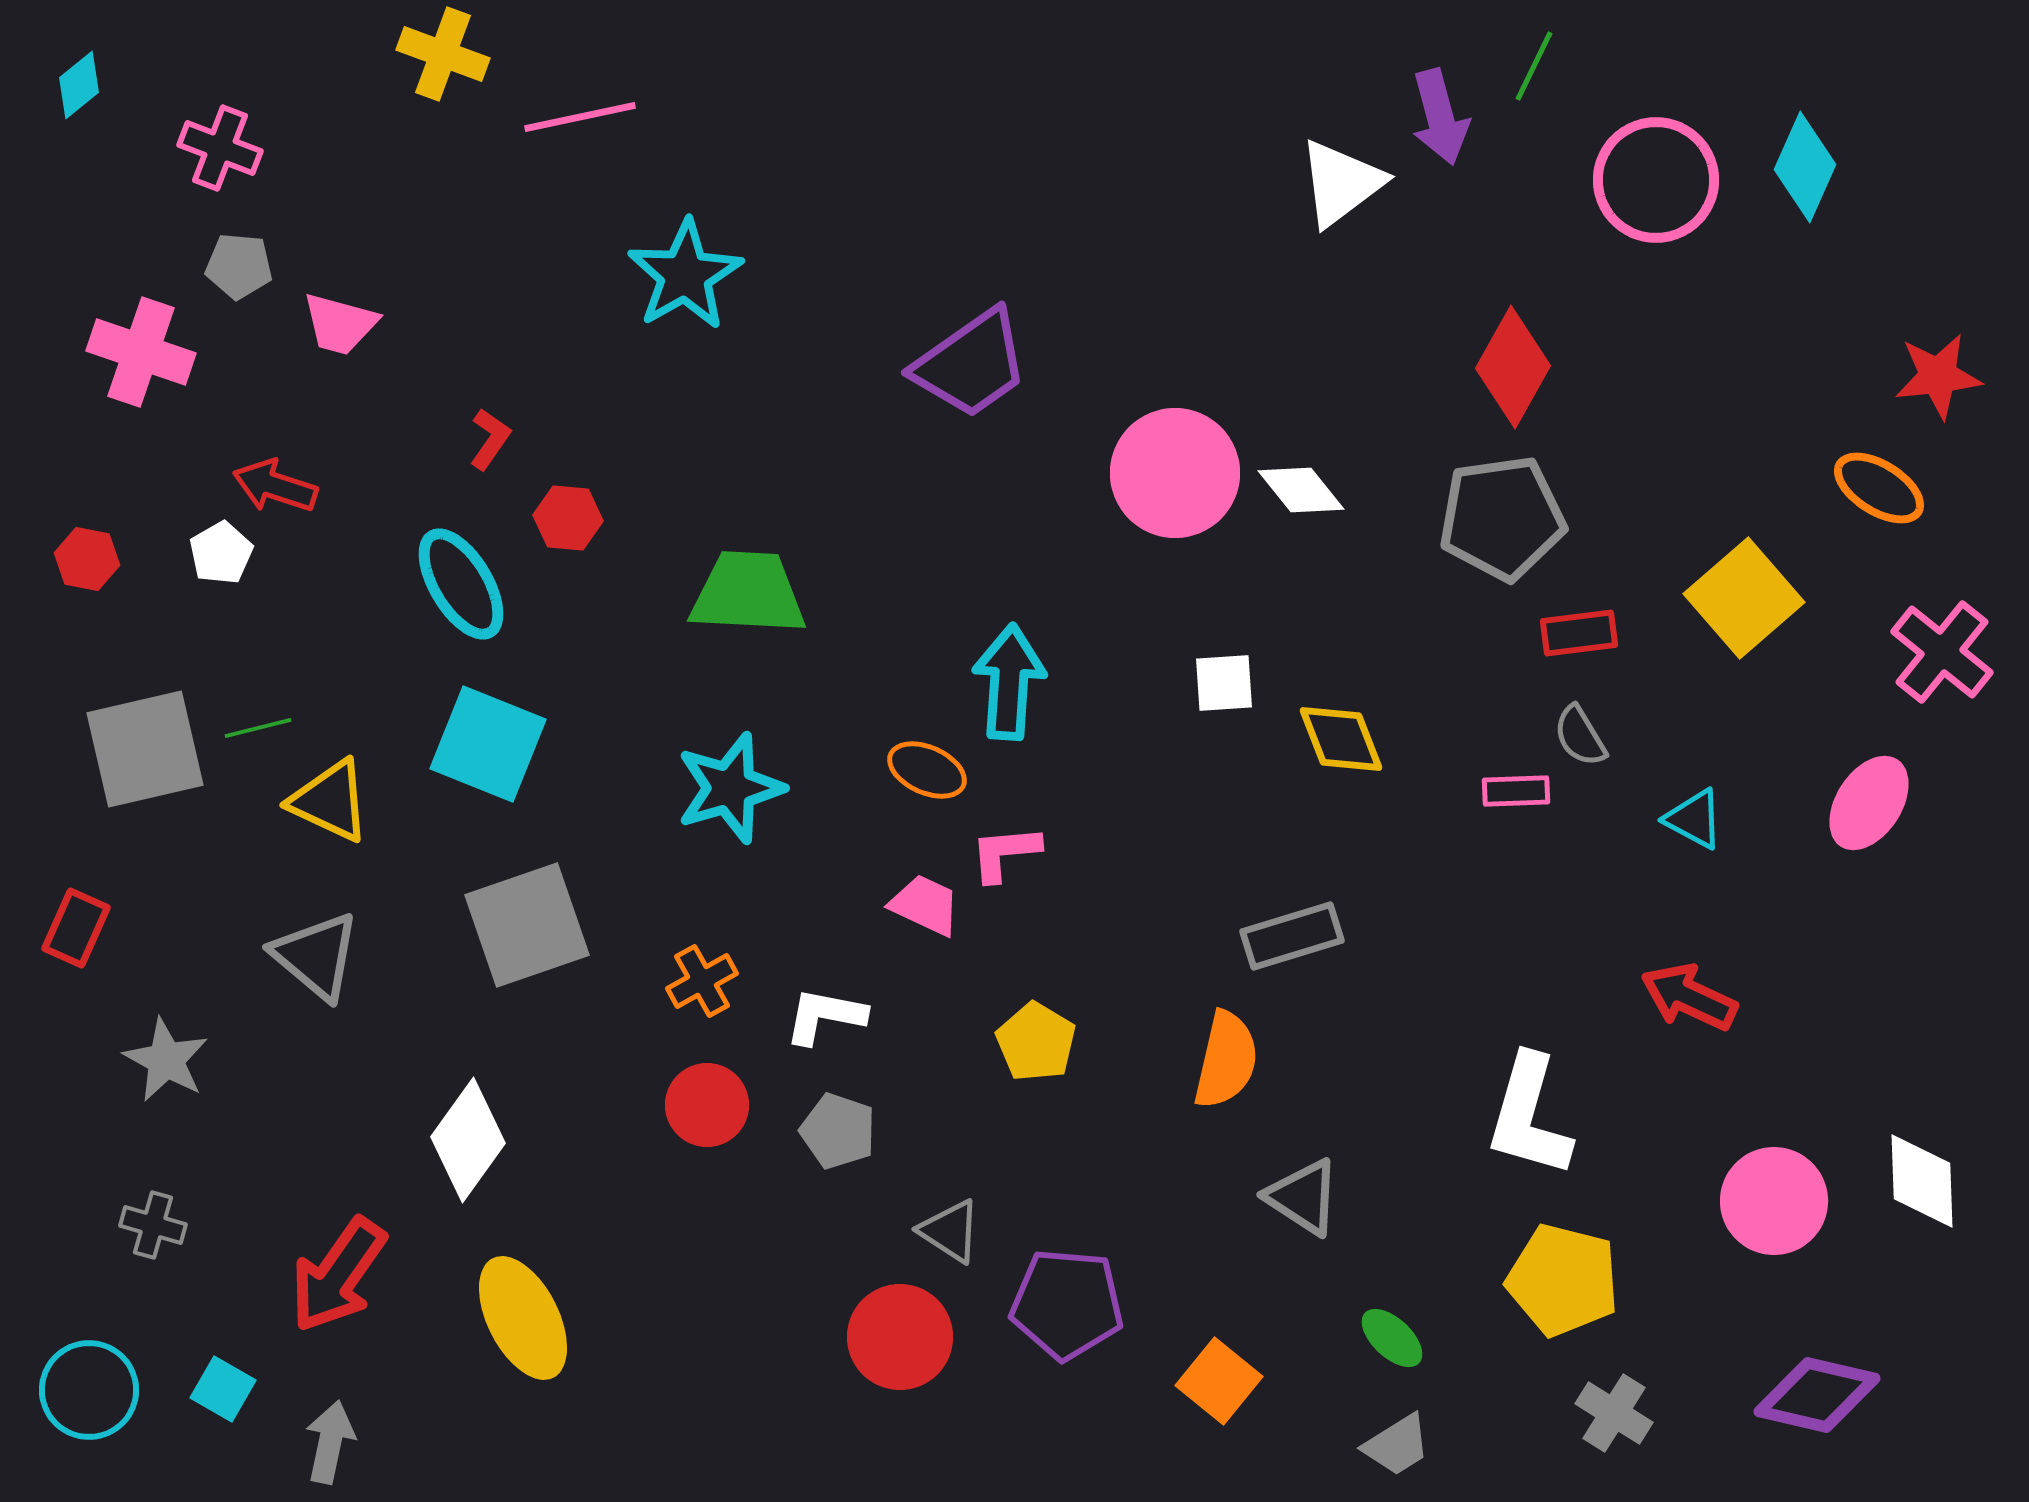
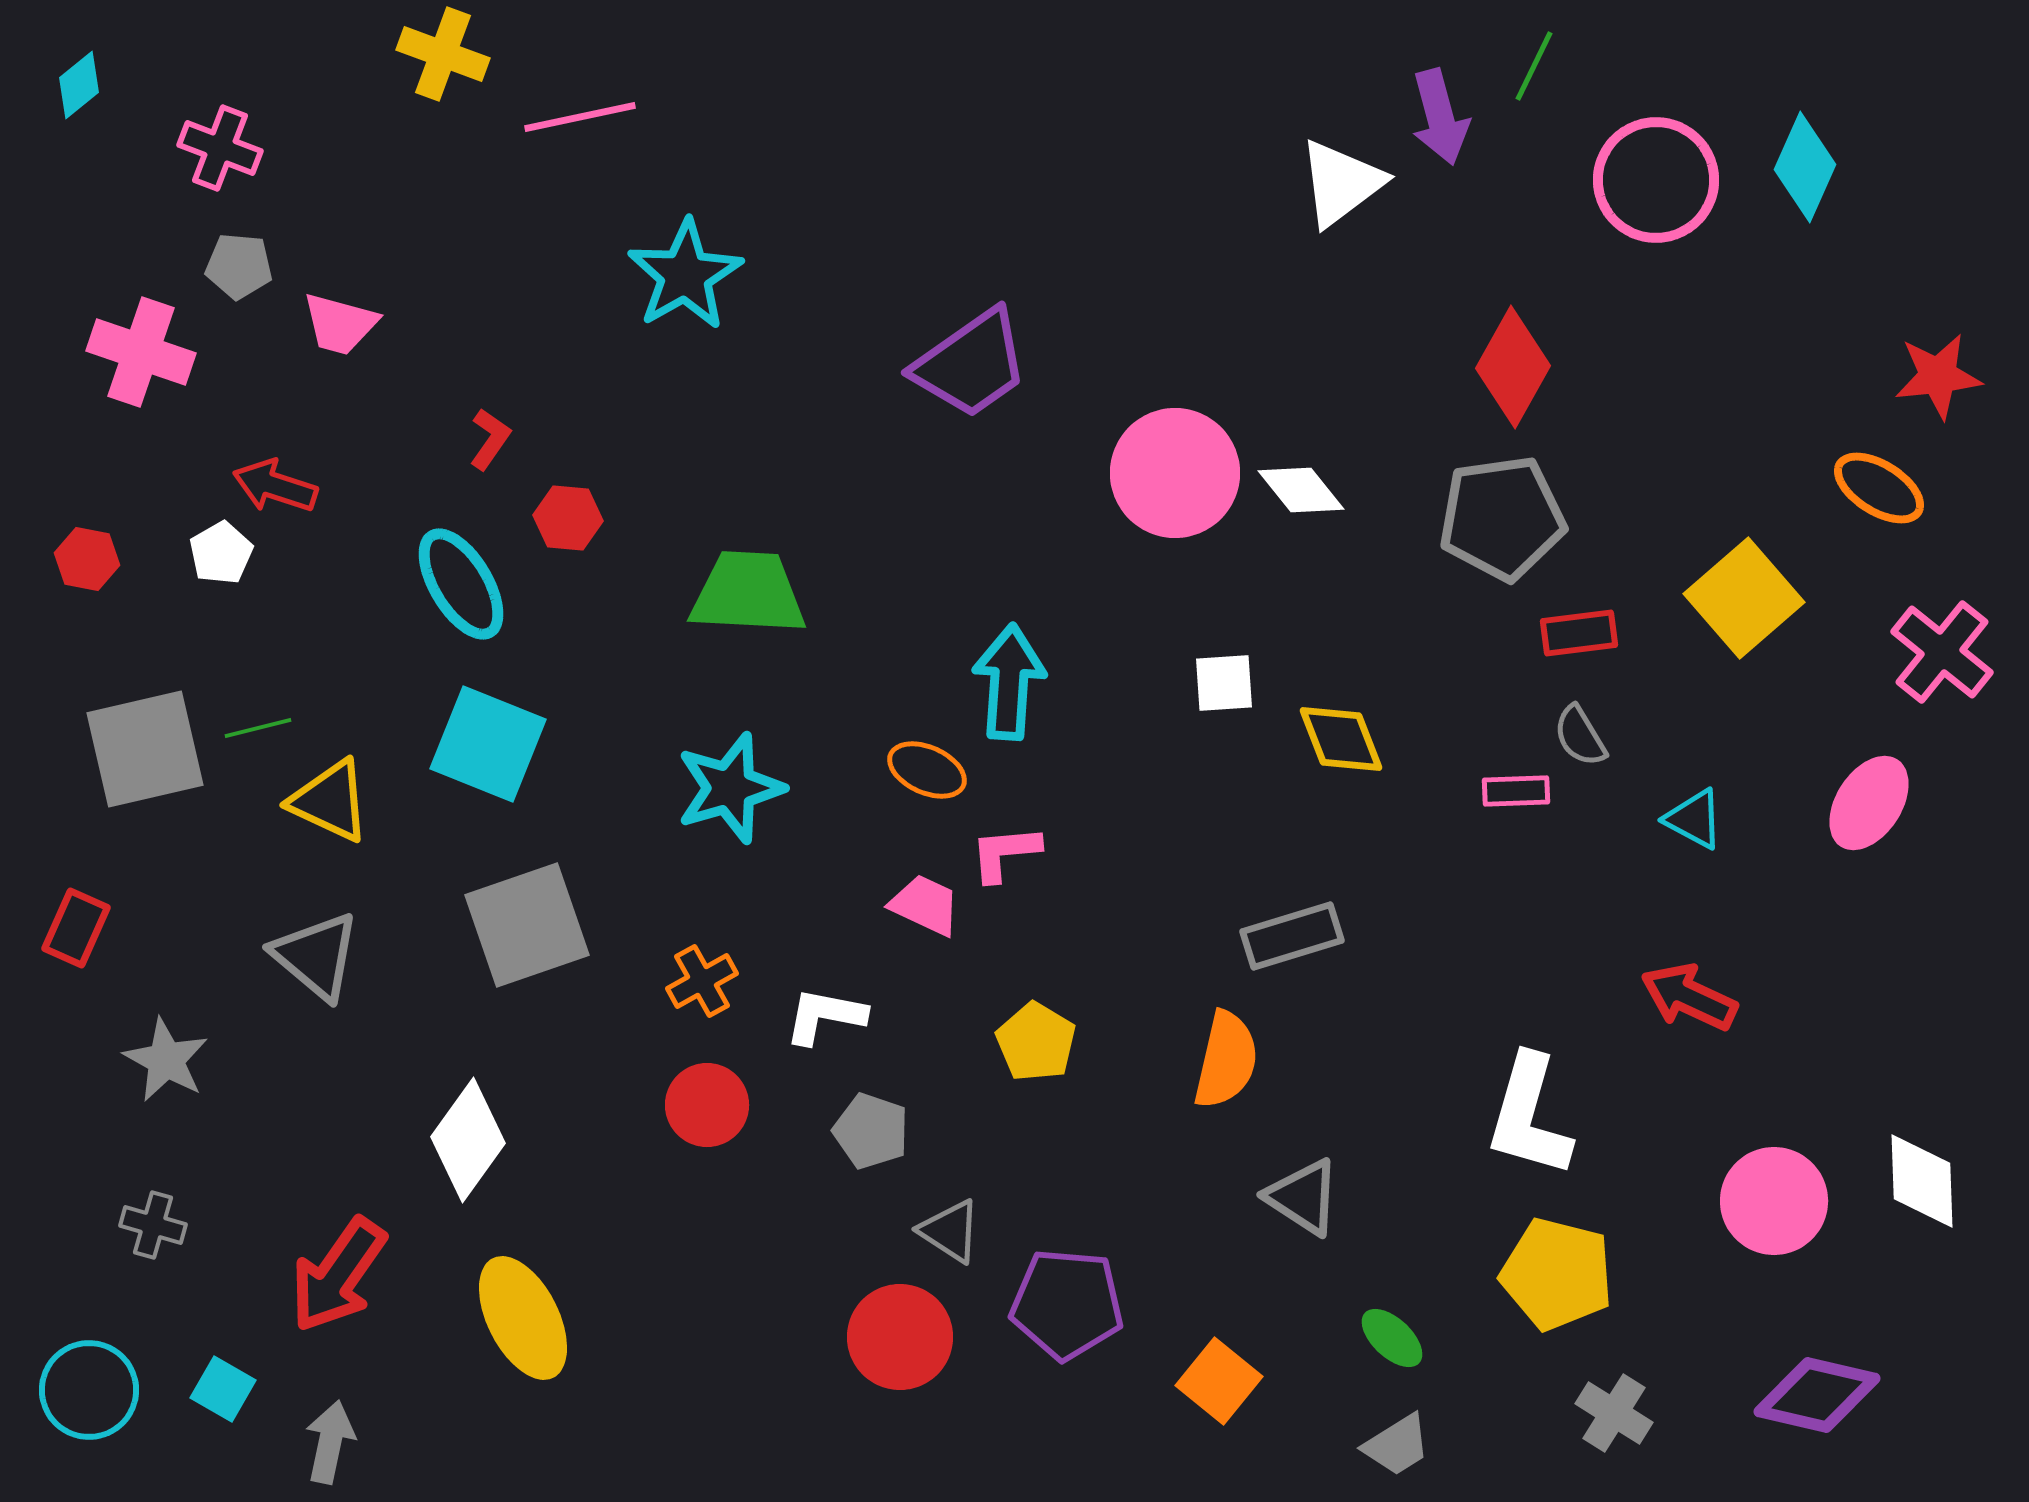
gray pentagon at (838, 1131): moved 33 px right
yellow pentagon at (1563, 1280): moved 6 px left, 6 px up
